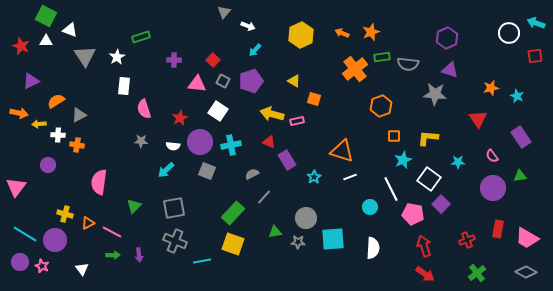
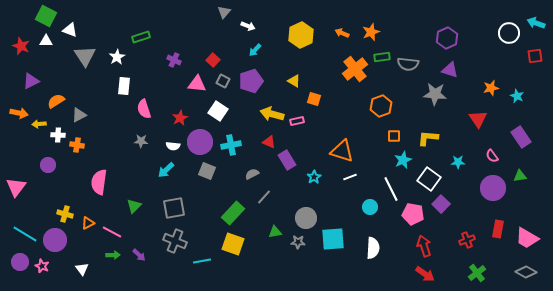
purple cross at (174, 60): rotated 24 degrees clockwise
purple arrow at (139, 255): rotated 40 degrees counterclockwise
